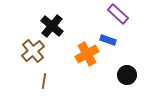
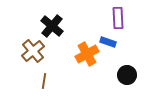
purple rectangle: moved 4 px down; rotated 45 degrees clockwise
blue rectangle: moved 2 px down
